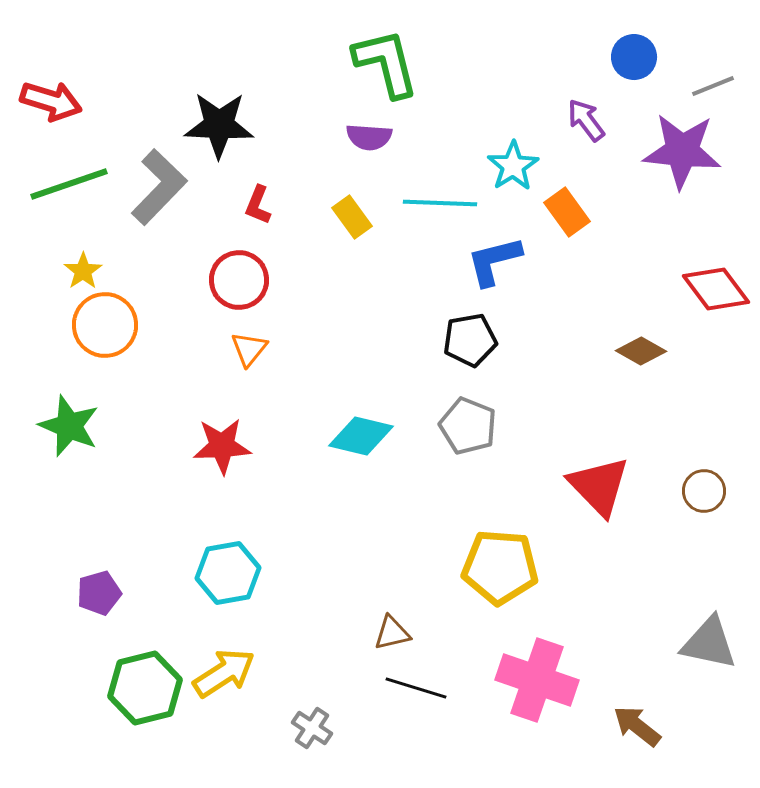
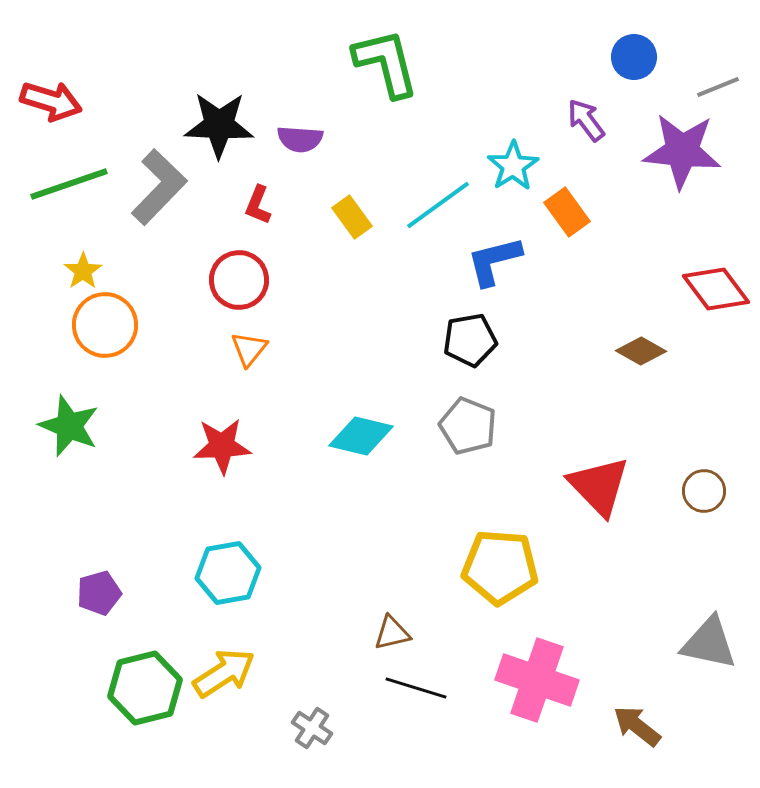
gray line: moved 5 px right, 1 px down
purple semicircle: moved 69 px left, 2 px down
cyan line: moved 2 px left, 2 px down; rotated 38 degrees counterclockwise
